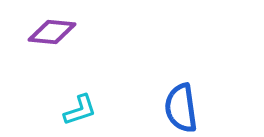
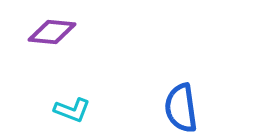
cyan L-shape: moved 8 px left; rotated 39 degrees clockwise
